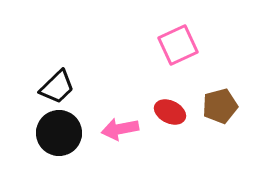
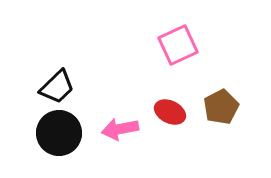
brown pentagon: moved 1 px right, 1 px down; rotated 12 degrees counterclockwise
